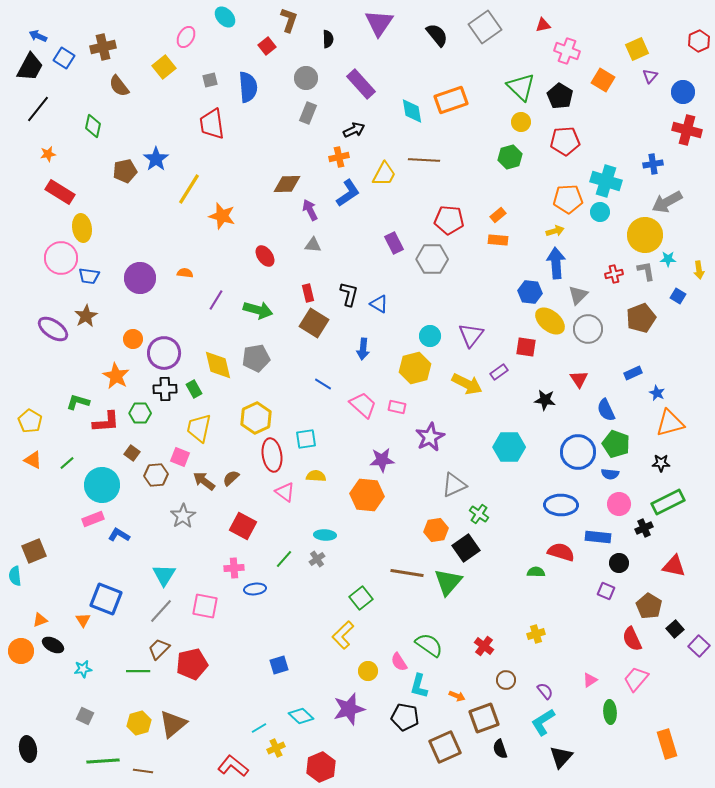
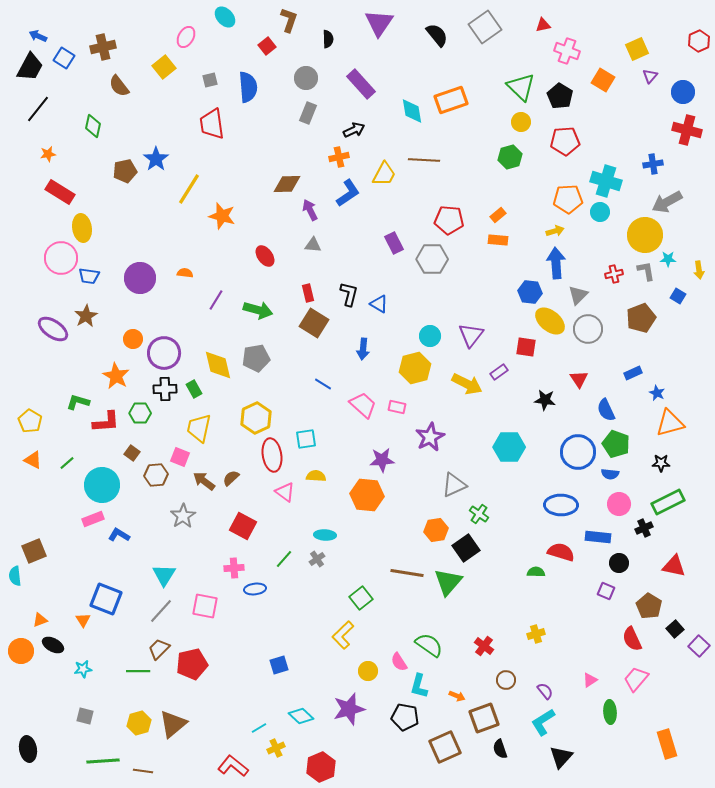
gray square at (85, 716): rotated 12 degrees counterclockwise
